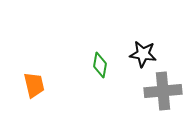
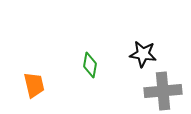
green diamond: moved 10 px left
